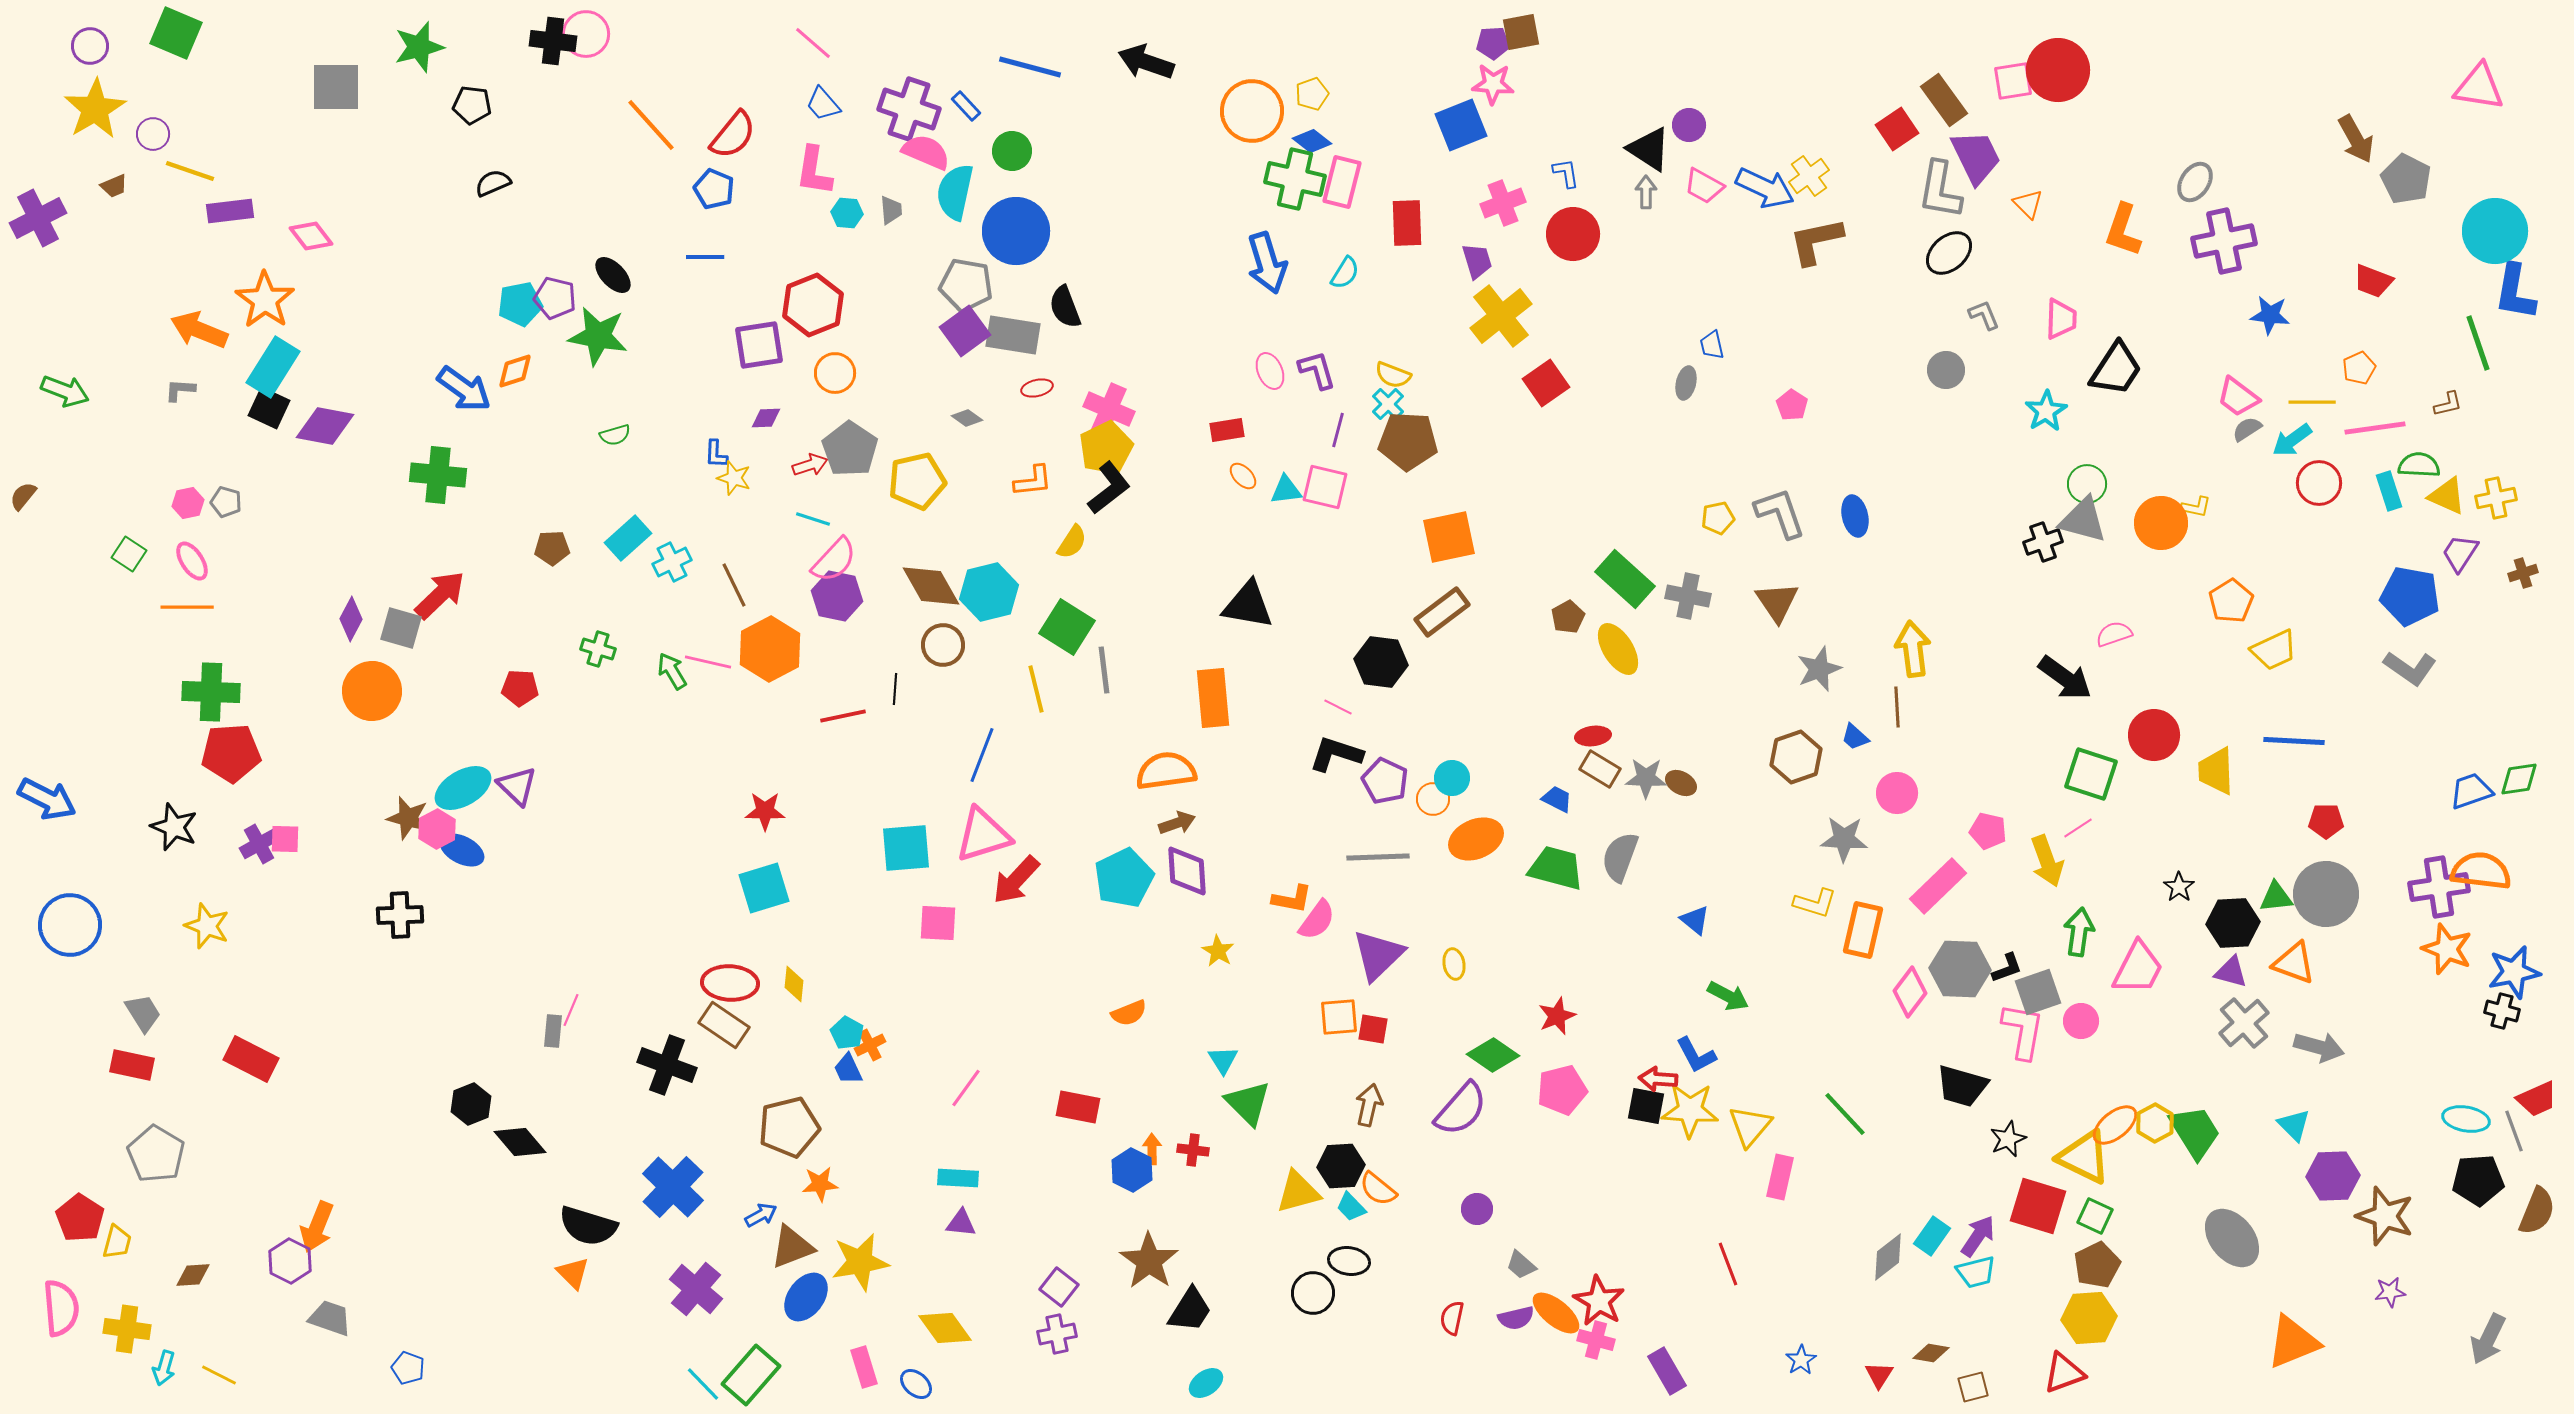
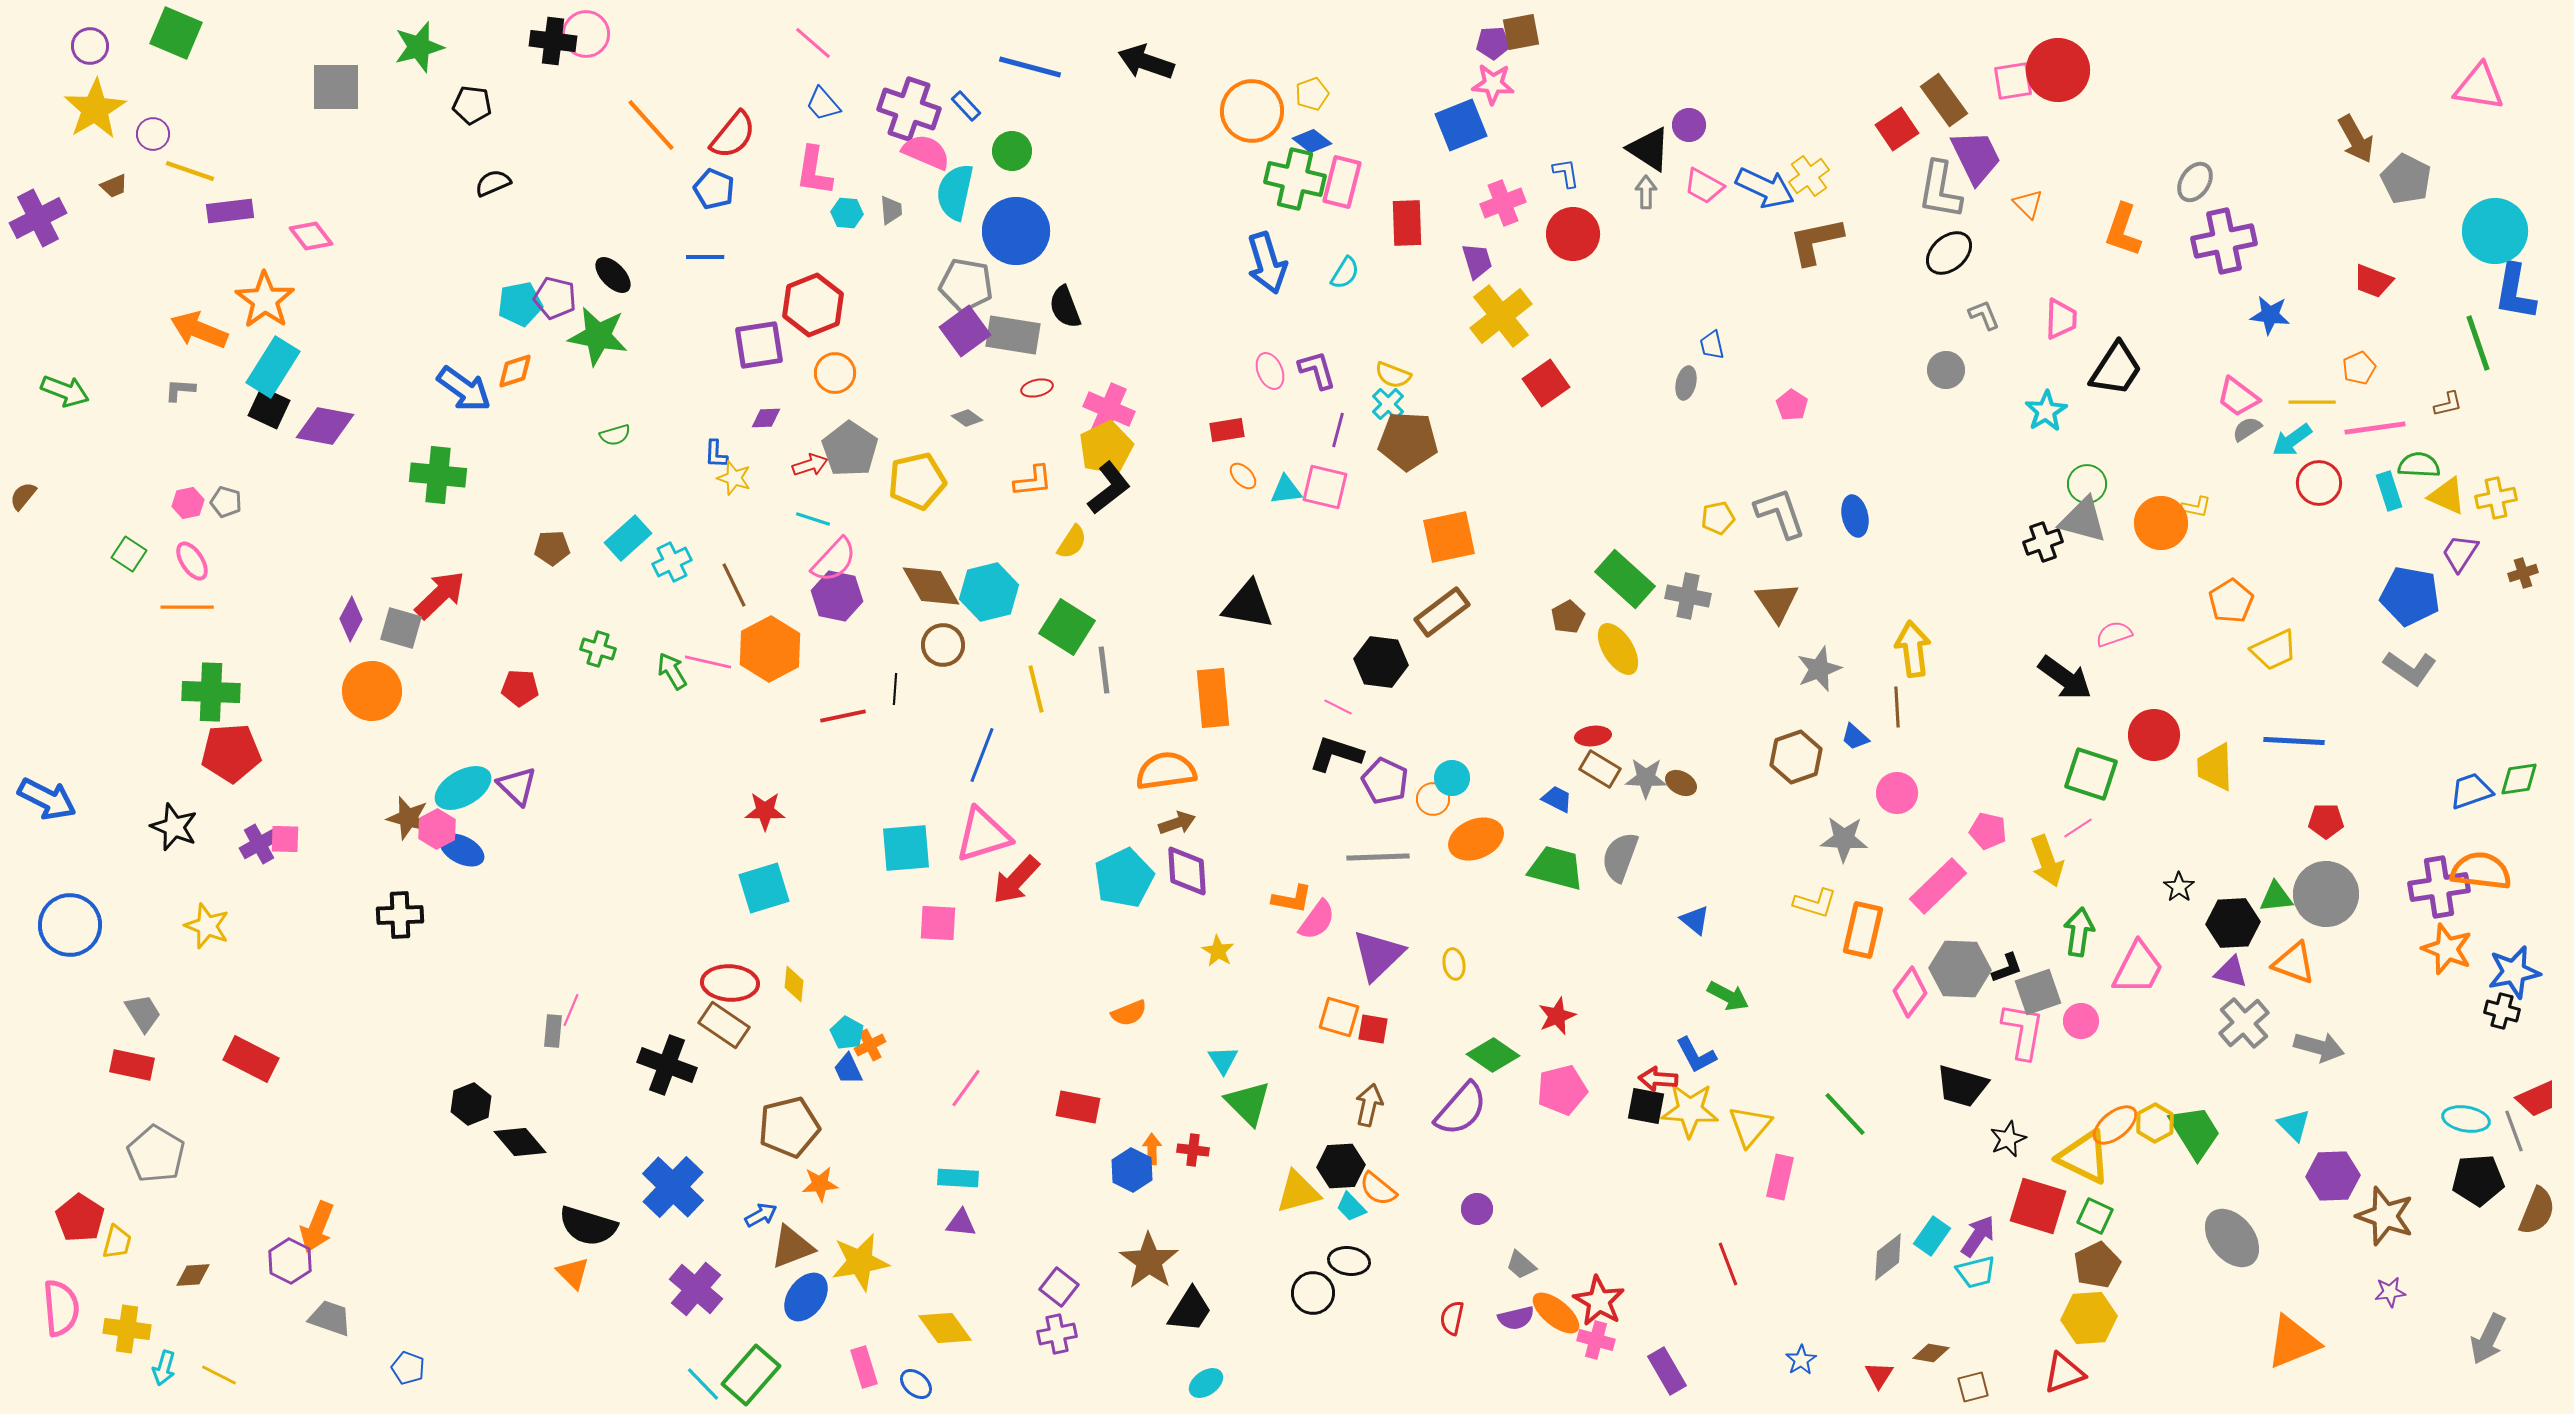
yellow trapezoid at (2216, 771): moved 1 px left, 4 px up
orange square at (1339, 1017): rotated 21 degrees clockwise
